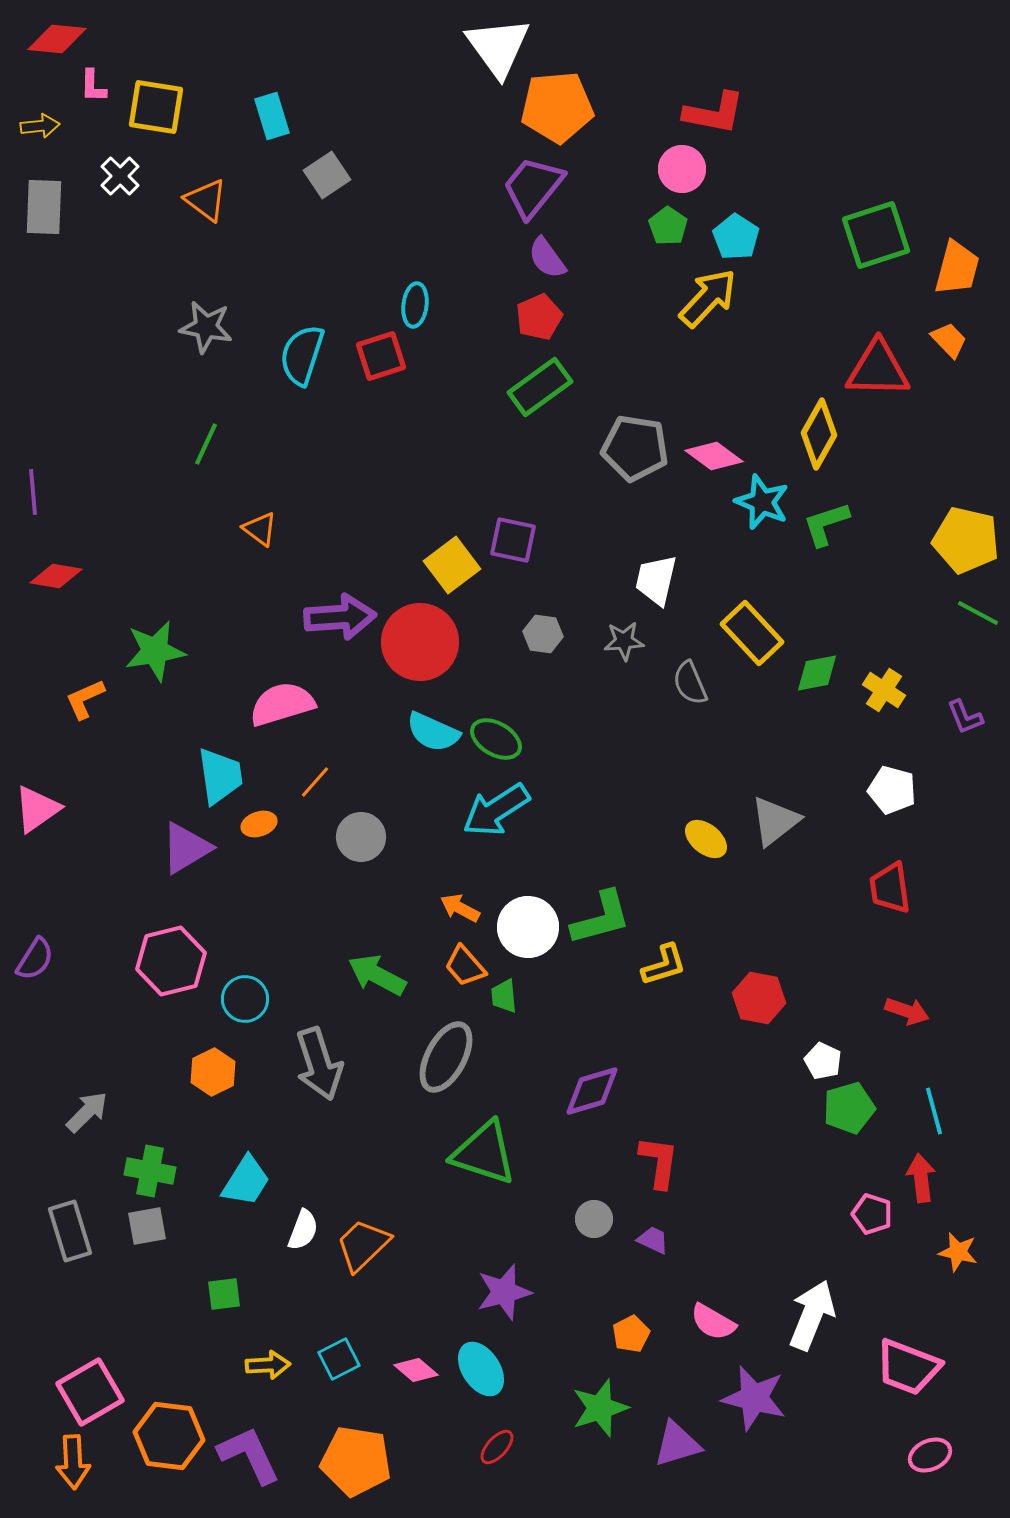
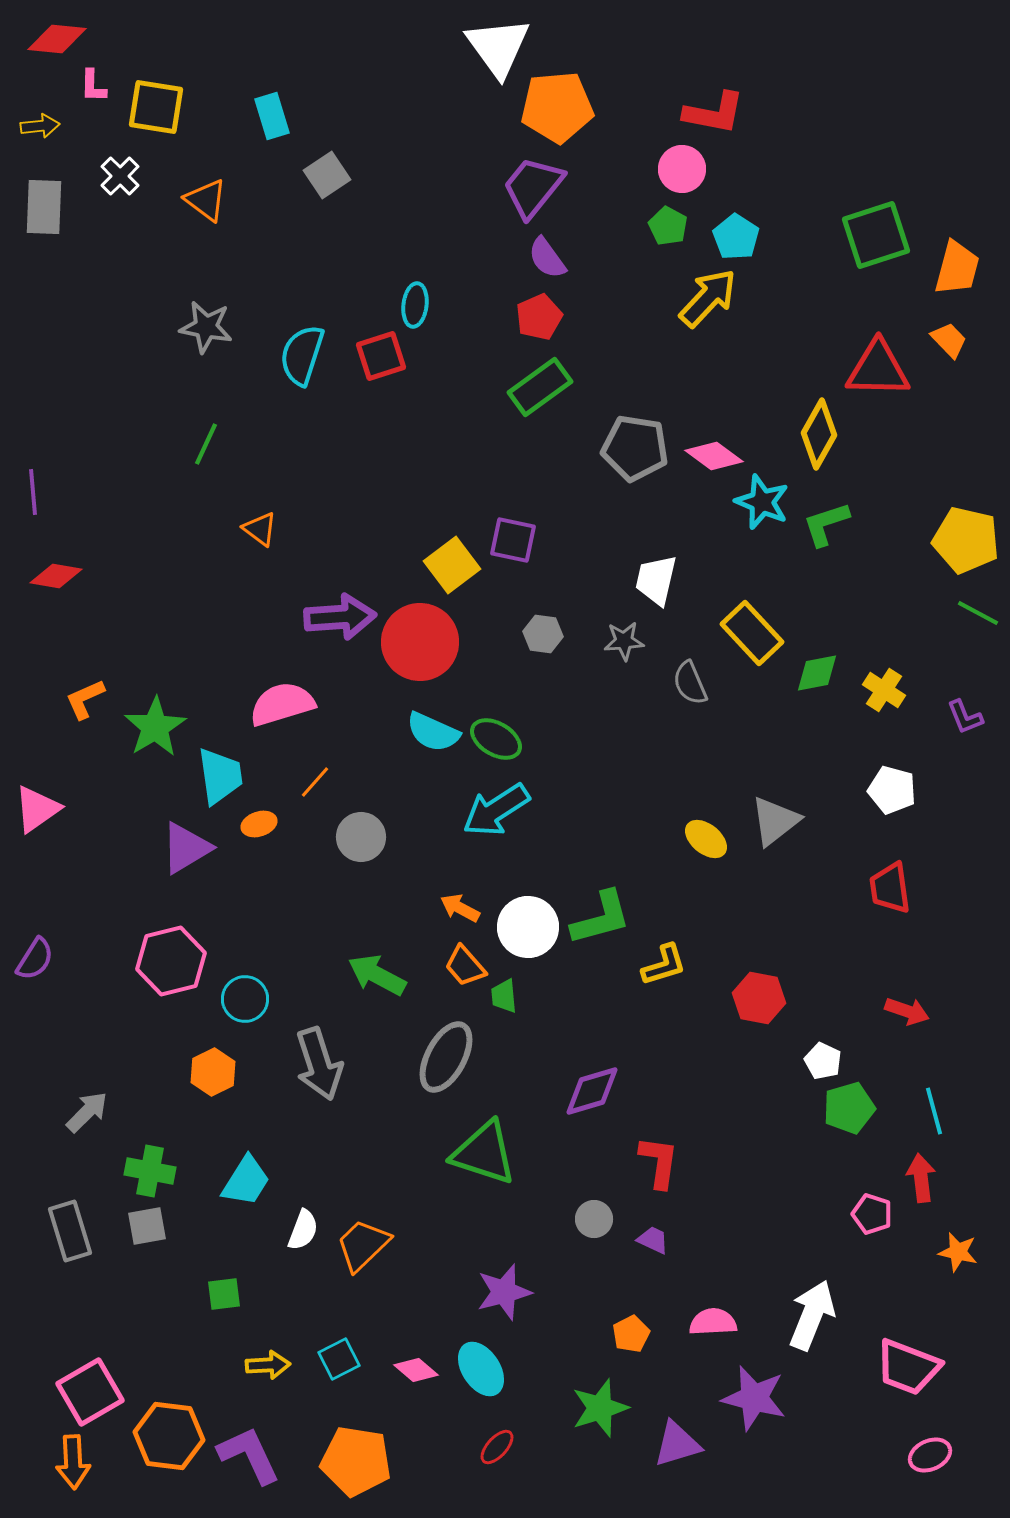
green pentagon at (668, 226): rotated 6 degrees counterclockwise
green star at (155, 651): moved 76 px down; rotated 22 degrees counterclockwise
pink semicircle at (713, 1322): rotated 147 degrees clockwise
